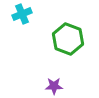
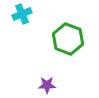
purple star: moved 7 px left, 1 px up
